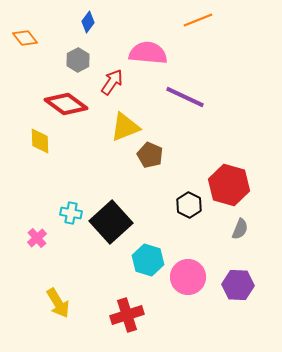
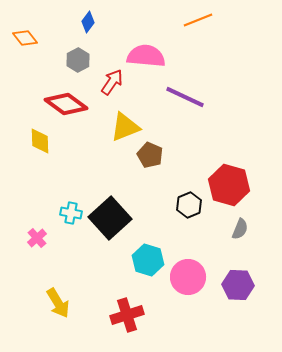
pink semicircle: moved 2 px left, 3 px down
black hexagon: rotated 10 degrees clockwise
black square: moved 1 px left, 4 px up
